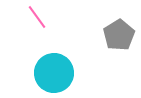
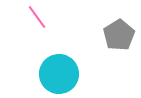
cyan circle: moved 5 px right, 1 px down
